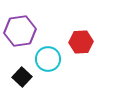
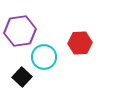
red hexagon: moved 1 px left, 1 px down
cyan circle: moved 4 px left, 2 px up
